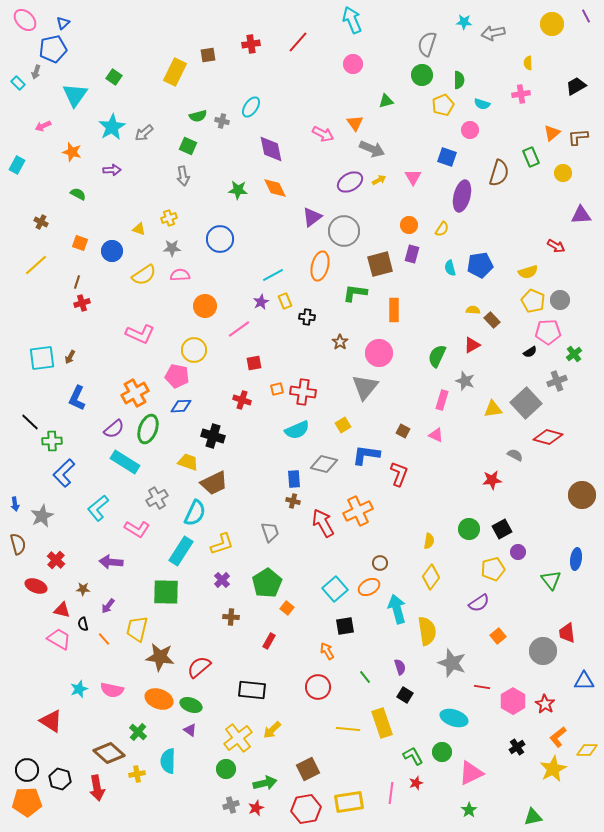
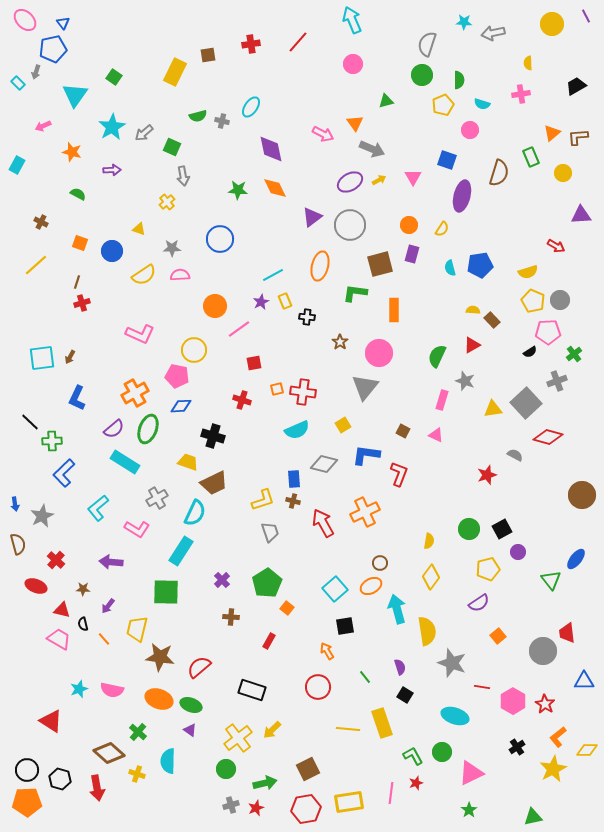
blue triangle at (63, 23): rotated 24 degrees counterclockwise
green square at (188, 146): moved 16 px left, 1 px down
blue square at (447, 157): moved 3 px down
yellow cross at (169, 218): moved 2 px left, 16 px up; rotated 21 degrees counterclockwise
gray circle at (344, 231): moved 6 px right, 6 px up
orange circle at (205, 306): moved 10 px right
red star at (492, 480): moved 5 px left, 5 px up; rotated 12 degrees counterclockwise
orange cross at (358, 511): moved 7 px right, 1 px down
yellow L-shape at (222, 544): moved 41 px right, 44 px up
blue ellipse at (576, 559): rotated 30 degrees clockwise
yellow pentagon at (493, 569): moved 5 px left
orange ellipse at (369, 587): moved 2 px right, 1 px up
black rectangle at (252, 690): rotated 12 degrees clockwise
cyan ellipse at (454, 718): moved 1 px right, 2 px up
yellow cross at (137, 774): rotated 28 degrees clockwise
